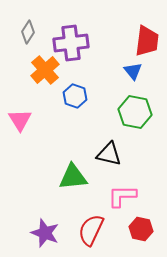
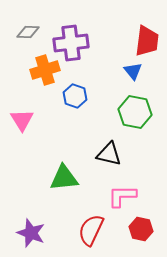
gray diamond: rotated 60 degrees clockwise
orange cross: rotated 24 degrees clockwise
pink triangle: moved 2 px right
green triangle: moved 9 px left, 1 px down
purple star: moved 14 px left
